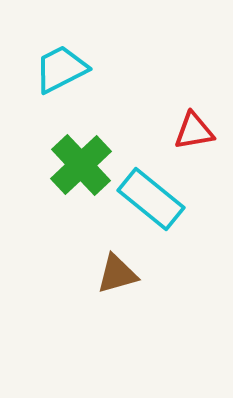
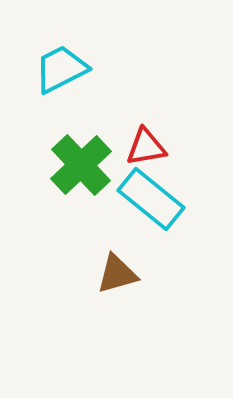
red triangle: moved 48 px left, 16 px down
